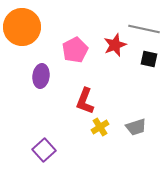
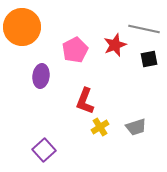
black square: rotated 24 degrees counterclockwise
